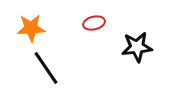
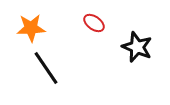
red ellipse: rotated 50 degrees clockwise
black star: rotated 28 degrees clockwise
